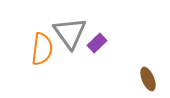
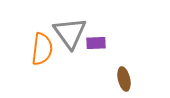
purple rectangle: moved 1 px left; rotated 42 degrees clockwise
brown ellipse: moved 24 px left; rotated 10 degrees clockwise
